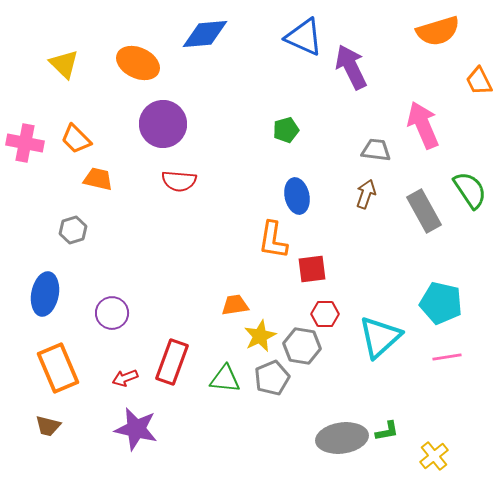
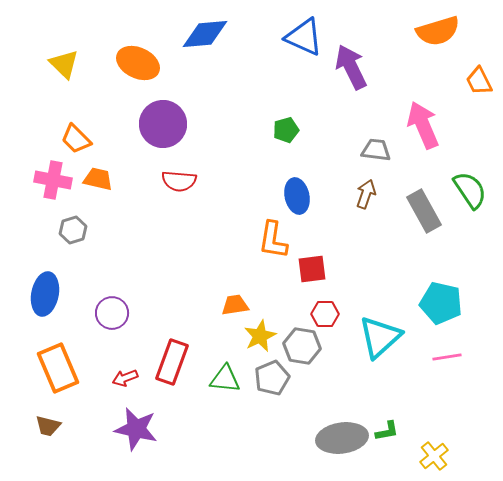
pink cross at (25, 143): moved 28 px right, 37 px down
